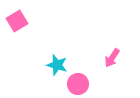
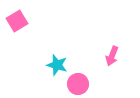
pink arrow: moved 2 px up; rotated 12 degrees counterclockwise
